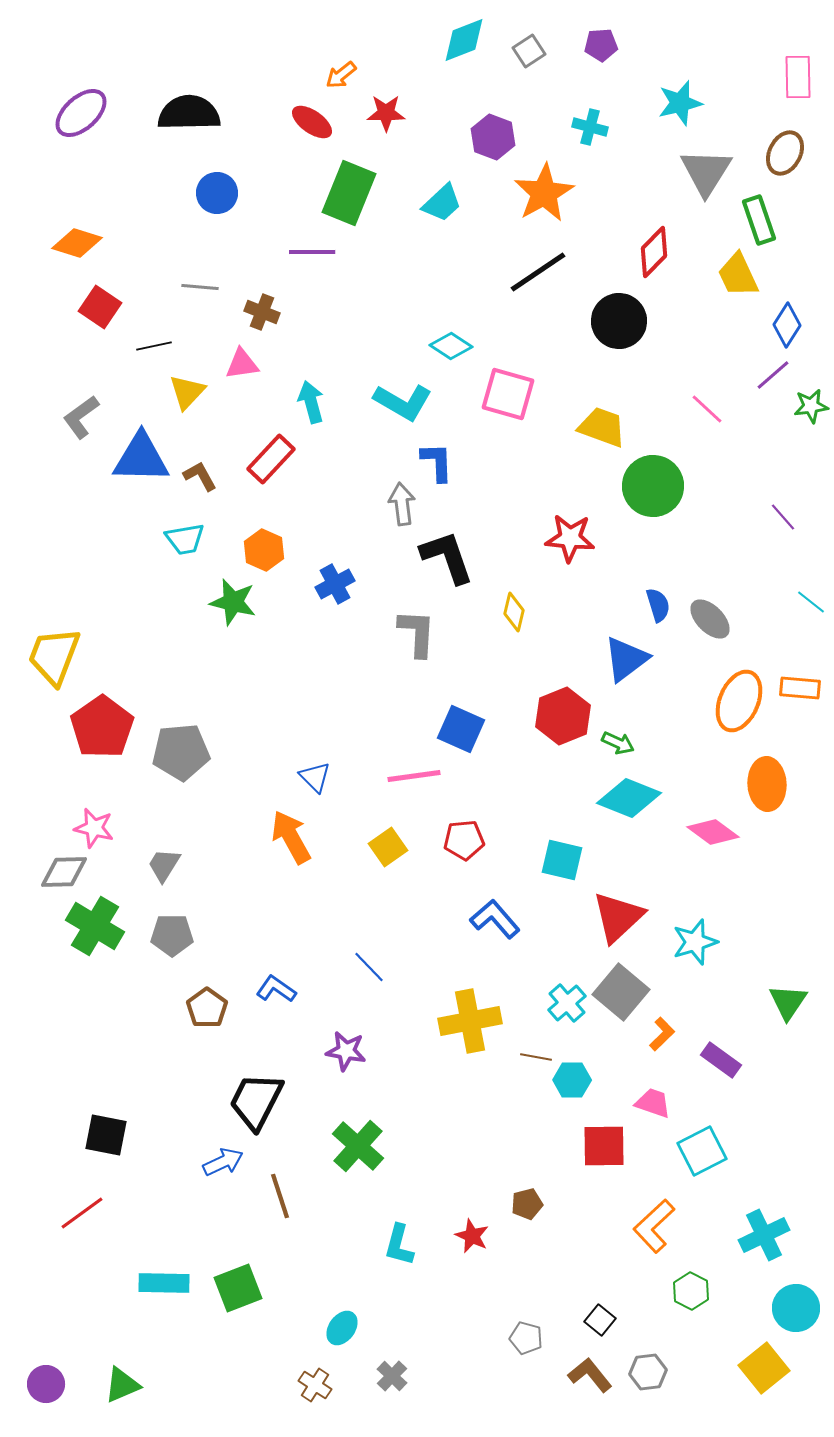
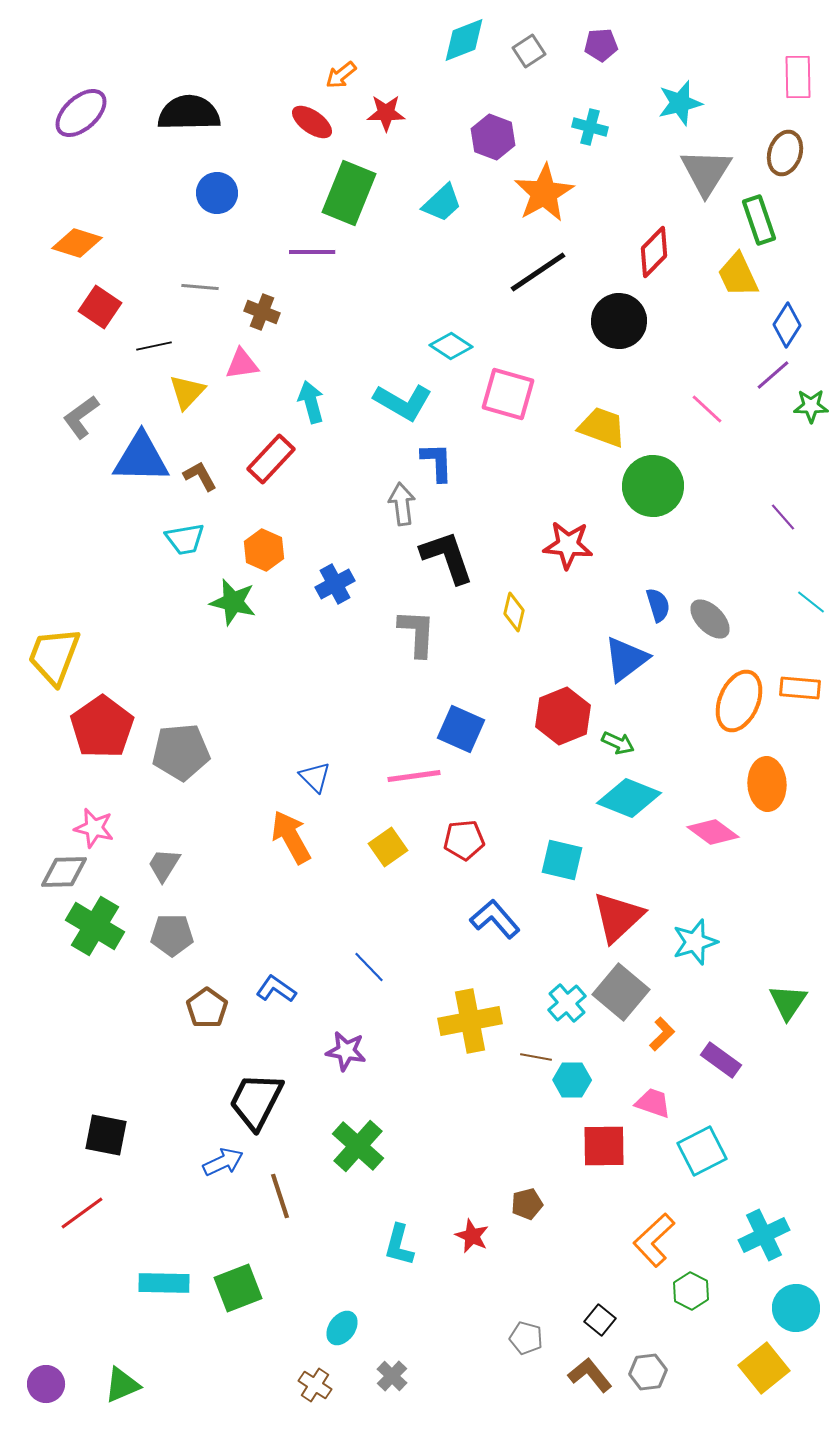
brown ellipse at (785, 153): rotated 9 degrees counterclockwise
green star at (811, 406): rotated 8 degrees clockwise
red star at (570, 538): moved 2 px left, 7 px down
orange L-shape at (654, 1226): moved 14 px down
